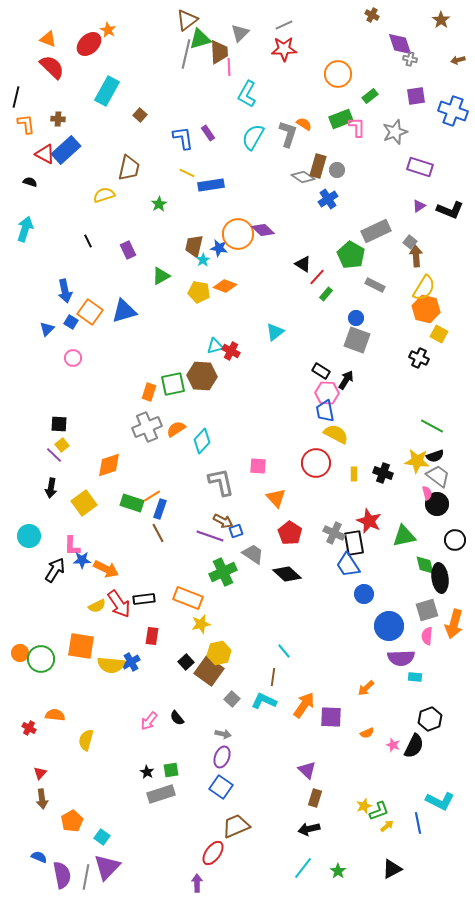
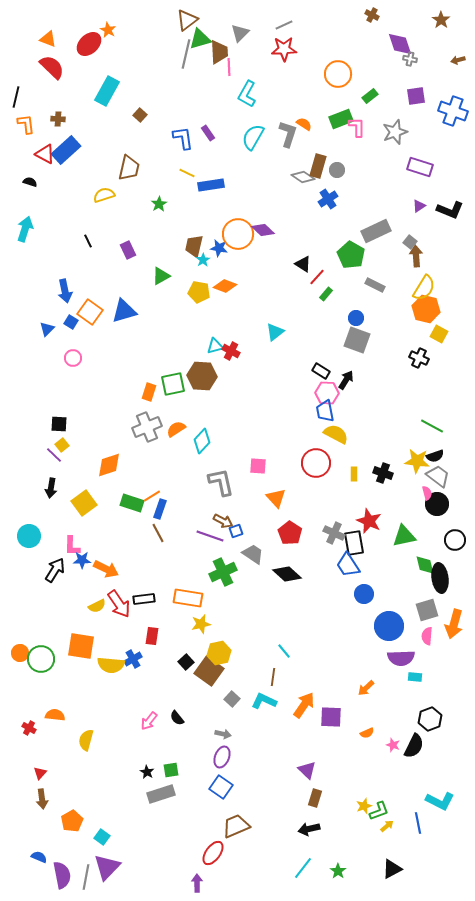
orange rectangle at (188, 598): rotated 12 degrees counterclockwise
blue cross at (131, 662): moved 2 px right, 3 px up
